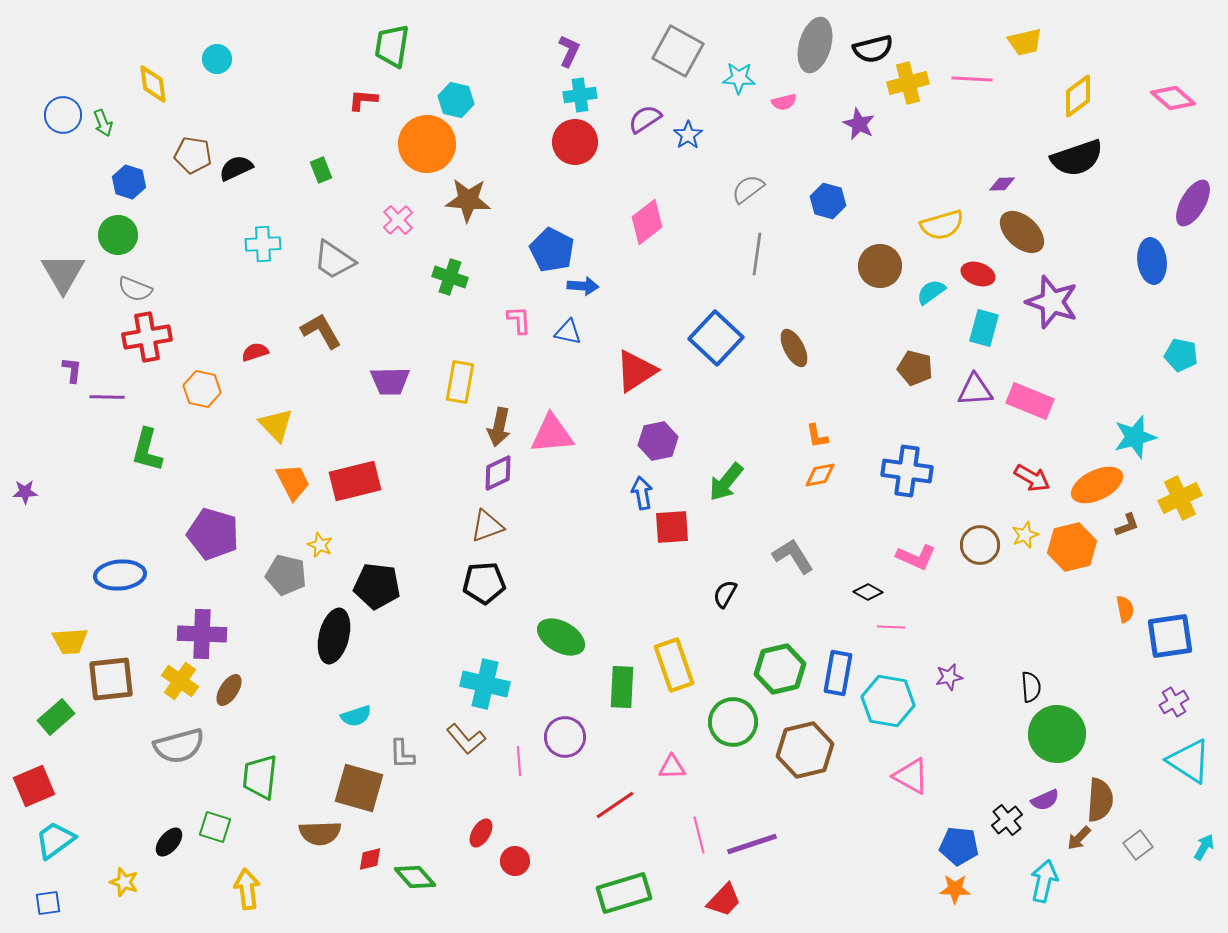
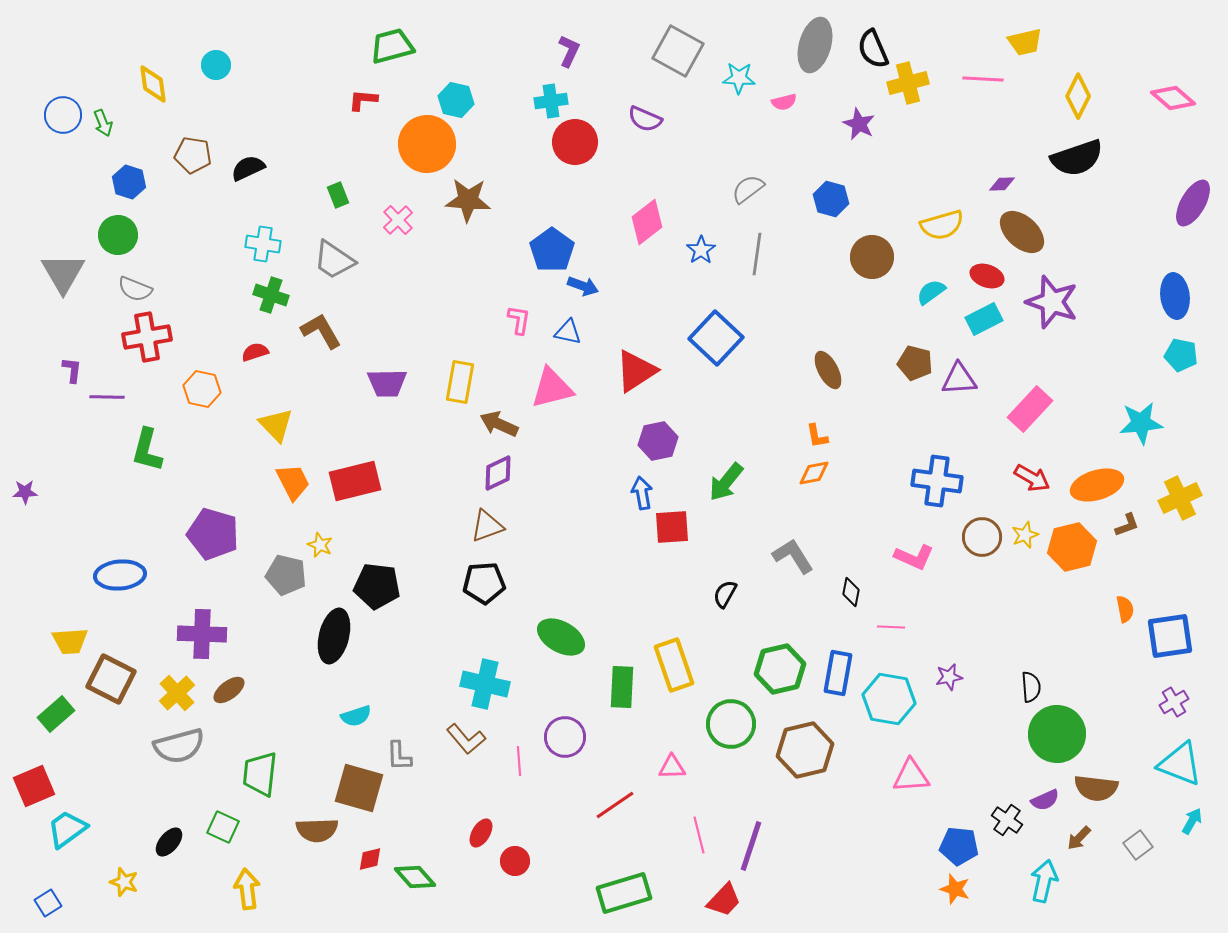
green trapezoid at (392, 46): rotated 66 degrees clockwise
black semicircle at (873, 49): rotated 81 degrees clockwise
cyan circle at (217, 59): moved 1 px left, 6 px down
pink line at (972, 79): moved 11 px right
cyan cross at (580, 95): moved 29 px left, 6 px down
yellow diamond at (1078, 96): rotated 27 degrees counterclockwise
purple semicircle at (645, 119): rotated 124 degrees counterclockwise
blue star at (688, 135): moved 13 px right, 115 px down
black semicircle at (236, 168): moved 12 px right
green rectangle at (321, 170): moved 17 px right, 25 px down
blue hexagon at (828, 201): moved 3 px right, 2 px up
cyan cross at (263, 244): rotated 12 degrees clockwise
blue pentagon at (552, 250): rotated 9 degrees clockwise
blue ellipse at (1152, 261): moved 23 px right, 35 px down
brown circle at (880, 266): moved 8 px left, 9 px up
red ellipse at (978, 274): moved 9 px right, 2 px down
green cross at (450, 277): moved 179 px left, 18 px down
blue arrow at (583, 286): rotated 16 degrees clockwise
pink L-shape at (519, 320): rotated 12 degrees clockwise
cyan rectangle at (984, 328): moved 9 px up; rotated 48 degrees clockwise
brown ellipse at (794, 348): moved 34 px right, 22 px down
brown pentagon at (915, 368): moved 5 px up
purple trapezoid at (390, 381): moved 3 px left, 2 px down
purple triangle at (975, 390): moved 16 px left, 11 px up
pink rectangle at (1030, 401): moved 8 px down; rotated 69 degrees counterclockwise
brown arrow at (499, 427): moved 3 px up; rotated 102 degrees clockwise
pink triangle at (552, 434): moved 46 px up; rotated 9 degrees counterclockwise
cyan star at (1135, 437): moved 6 px right, 14 px up; rotated 9 degrees clockwise
blue cross at (907, 471): moved 30 px right, 10 px down
orange diamond at (820, 475): moved 6 px left, 2 px up
orange ellipse at (1097, 485): rotated 9 degrees clockwise
brown circle at (980, 545): moved 2 px right, 8 px up
pink L-shape at (916, 557): moved 2 px left
black diamond at (868, 592): moved 17 px left; rotated 72 degrees clockwise
brown square at (111, 679): rotated 33 degrees clockwise
yellow cross at (180, 681): moved 3 px left, 12 px down; rotated 12 degrees clockwise
brown ellipse at (229, 690): rotated 20 degrees clockwise
cyan hexagon at (888, 701): moved 1 px right, 2 px up
green rectangle at (56, 717): moved 3 px up
green circle at (733, 722): moved 2 px left, 2 px down
gray L-shape at (402, 754): moved 3 px left, 2 px down
cyan triangle at (1189, 761): moved 9 px left, 3 px down; rotated 12 degrees counterclockwise
pink triangle at (911, 776): rotated 33 degrees counterclockwise
green trapezoid at (260, 777): moved 3 px up
brown semicircle at (1100, 800): moved 4 px left, 12 px up; rotated 93 degrees clockwise
black cross at (1007, 820): rotated 16 degrees counterclockwise
green square at (215, 827): moved 8 px right; rotated 8 degrees clockwise
brown semicircle at (320, 833): moved 3 px left, 3 px up
cyan trapezoid at (55, 840): moved 12 px right, 11 px up
purple line at (752, 844): moved 1 px left, 2 px down; rotated 54 degrees counterclockwise
cyan arrow at (1204, 847): moved 12 px left, 26 px up
orange star at (955, 889): rotated 16 degrees clockwise
blue square at (48, 903): rotated 24 degrees counterclockwise
